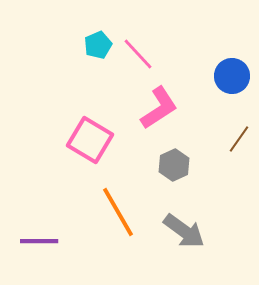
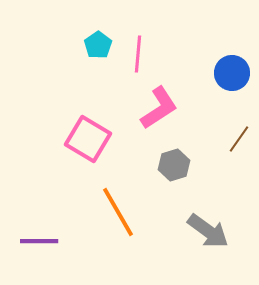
cyan pentagon: rotated 12 degrees counterclockwise
pink line: rotated 48 degrees clockwise
blue circle: moved 3 px up
pink square: moved 2 px left, 1 px up
gray hexagon: rotated 8 degrees clockwise
gray arrow: moved 24 px right
